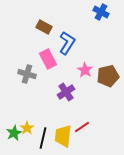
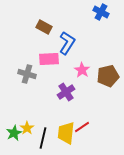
pink rectangle: moved 1 px right; rotated 66 degrees counterclockwise
pink star: moved 3 px left
yellow trapezoid: moved 3 px right, 3 px up
